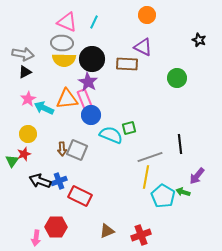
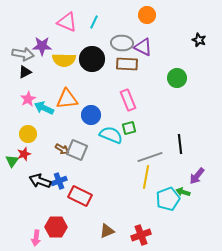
gray ellipse: moved 60 px right
purple star: moved 46 px left, 36 px up; rotated 30 degrees counterclockwise
pink rectangle: moved 43 px right
brown arrow: rotated 56 degrees counterclockwise
cyan pentagon: moved 5 px right, 3 px down; rotated 20 degrees clockwise
